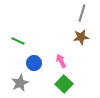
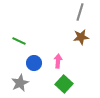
gray line: moved 2 px left, 1 px up
green line: moved 1 px right
pink arrow: moved 3 px left; rotated 32 degrees clockwise
